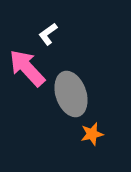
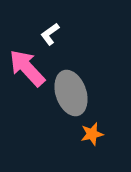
white L-shape: moved 2 px right
gray ellipse: moved 1 px up
